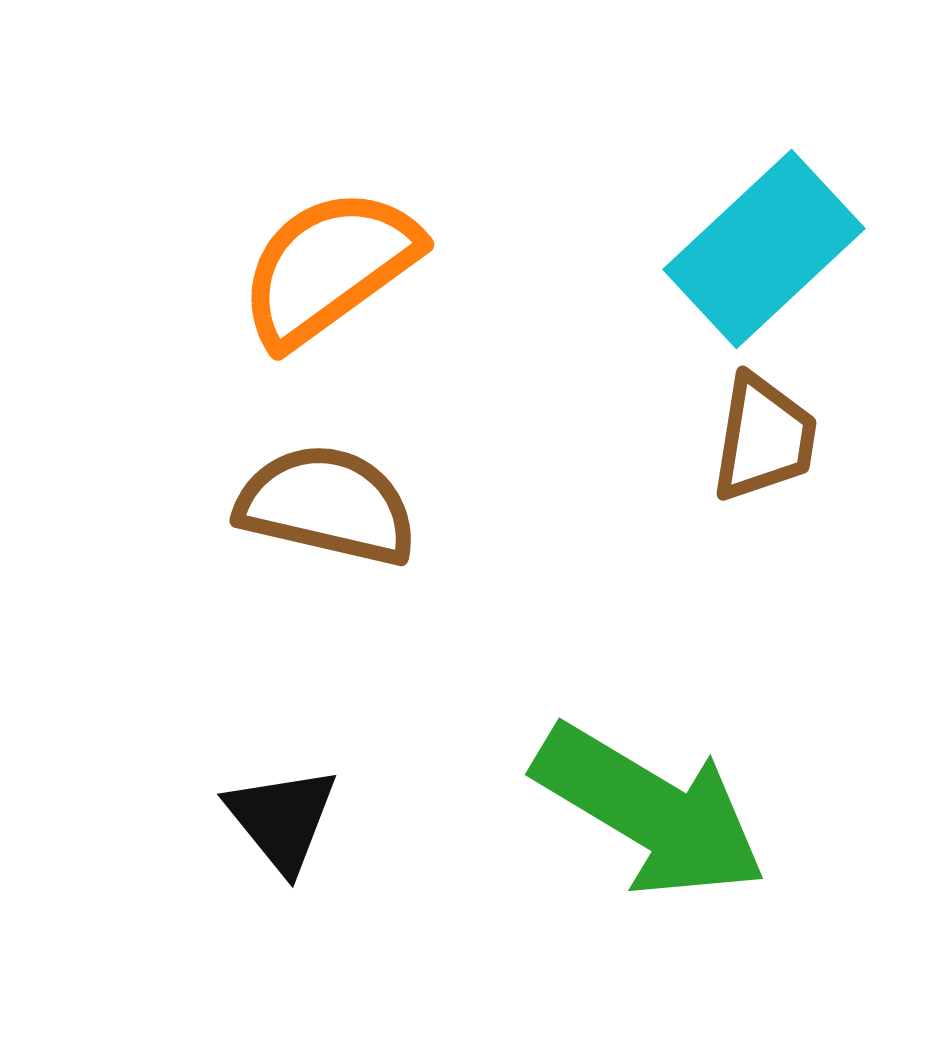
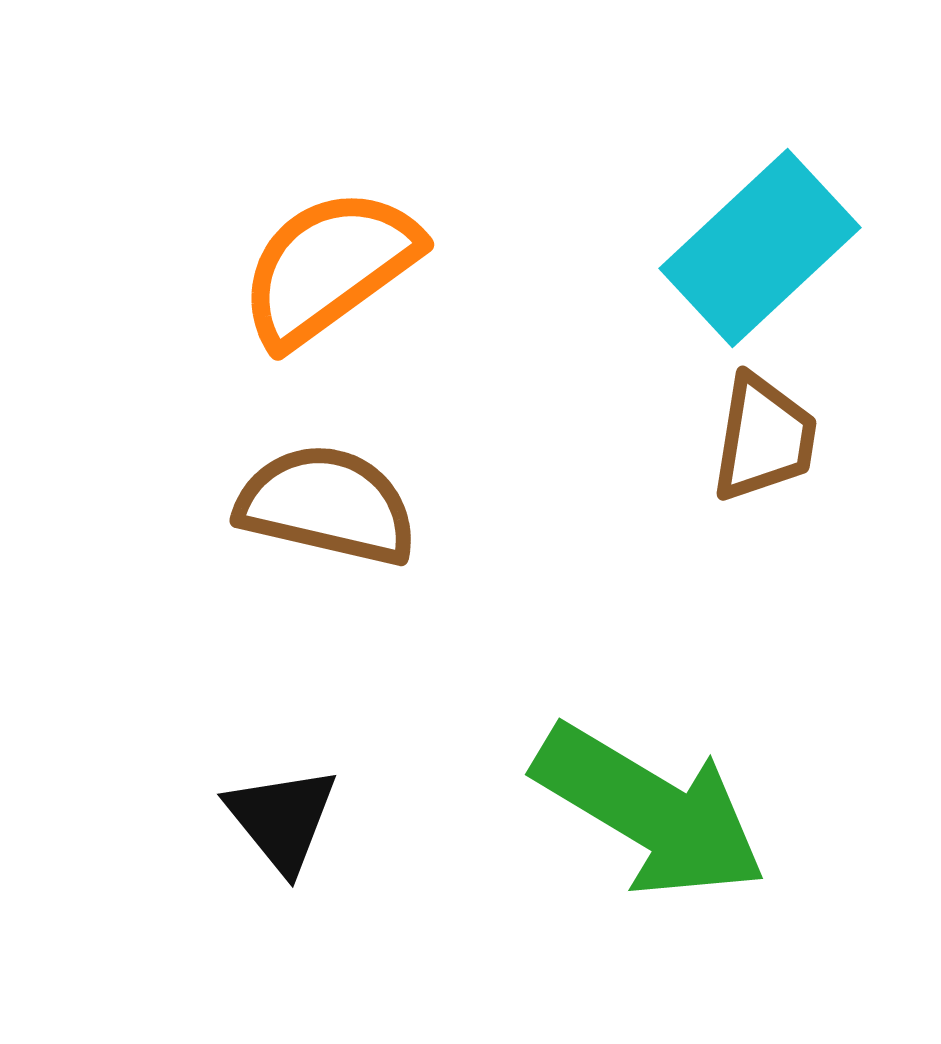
cyan rectangle: moved 4 px left, 1 px up
